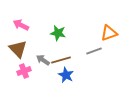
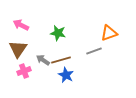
brown triangle: rotated 18 degrees clockwise
